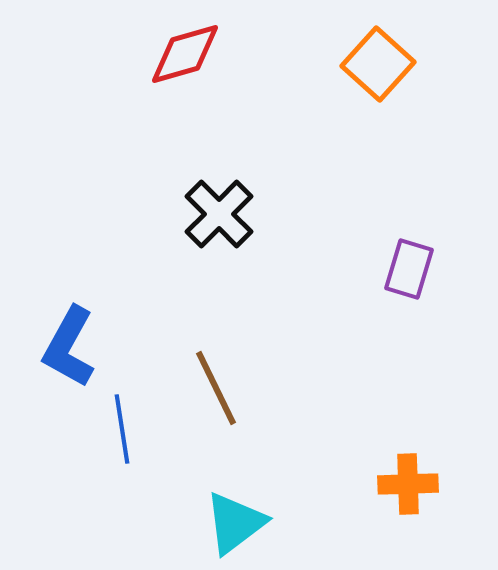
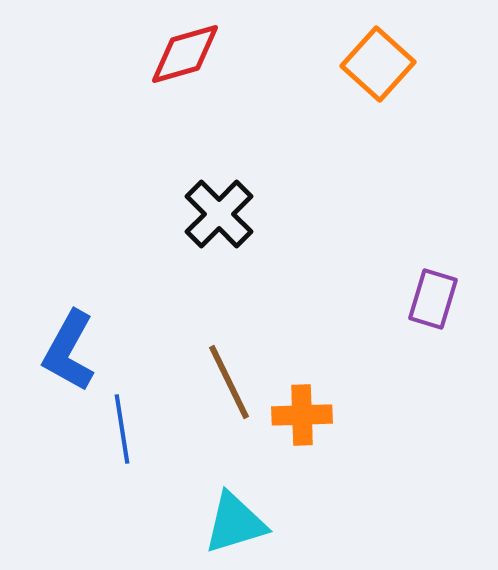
purple rectangle: moved 24 px right, 30 px down
blue L-shape: moved 4 px down
brown line: moved 13 px right, 6 px up
orange cross: moved 106 px left, 69 px up
cyan triangle: rotated 20 degrees clockwise
